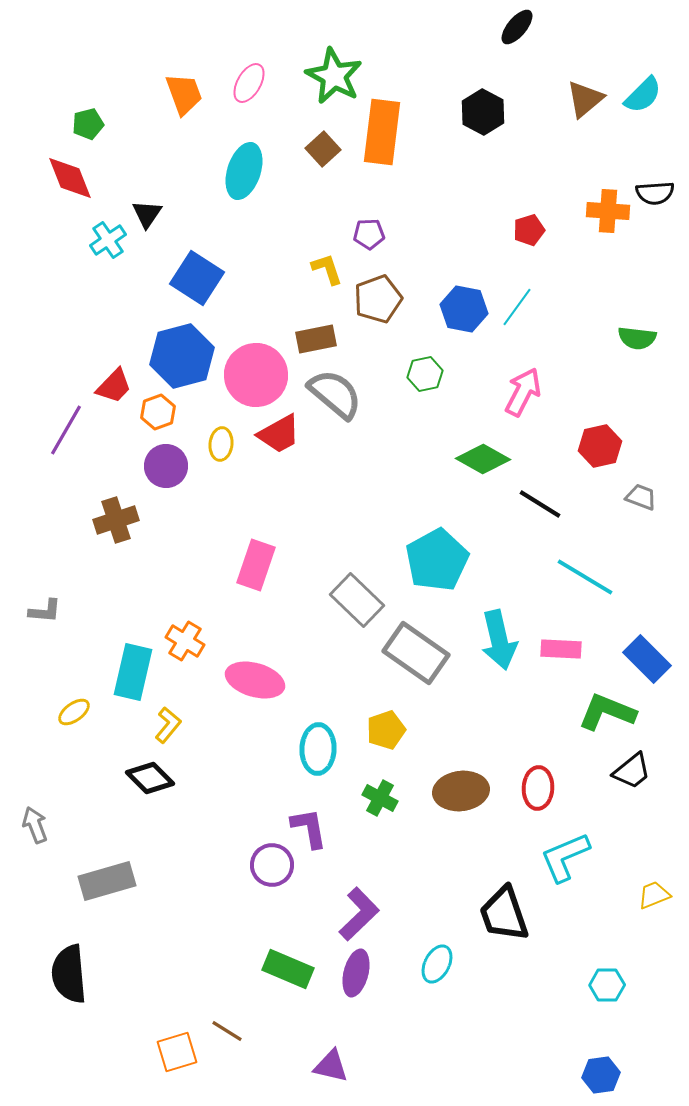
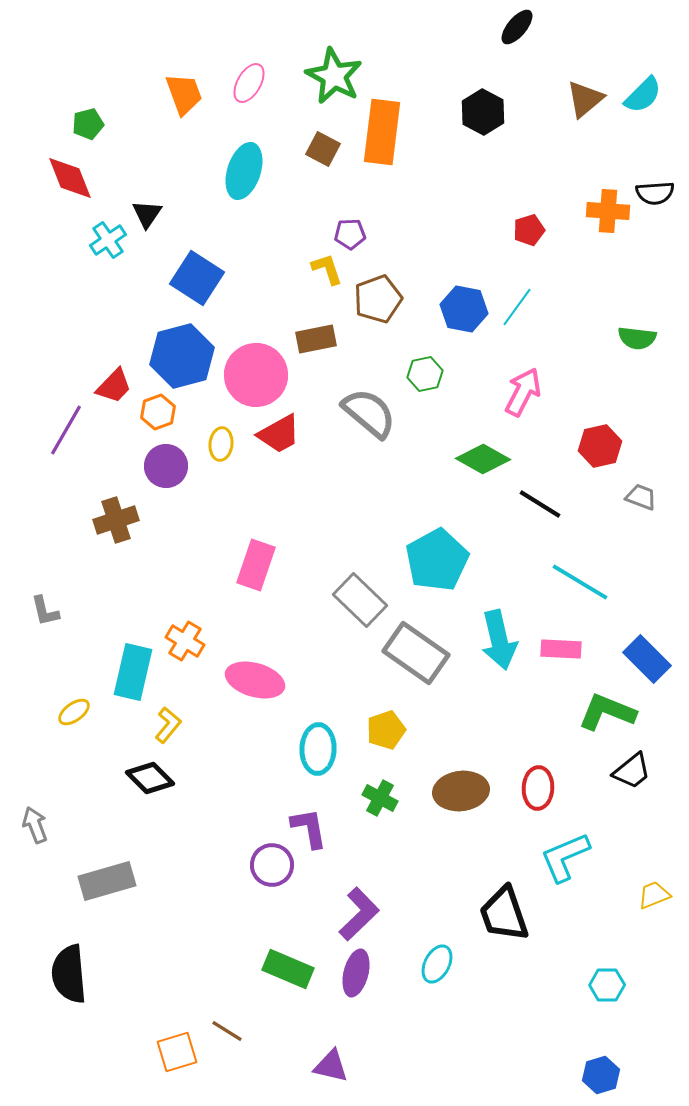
brown square at (323, 149): rotated 20 degrees counterclockwise
purple pentagon at (369, 234): moved 19 px left
gray semicircle at (335, 394): moved 34 px right, 19 px down
cyan line at (585, 577): moved 5 px left, 5 px down
gray rectangle at (357, 600): moved 3 px right
gray L-shape at (45, 611): rotated 72 degrees clockwise
blue hexagon at (601, 1075): rotated 9 degrees counterclockwise
